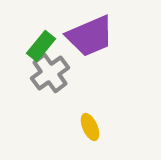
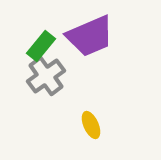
gray cross: moved 4 px left, 3 px down
yellow ellipse: moved 1 px right, 2 px up
